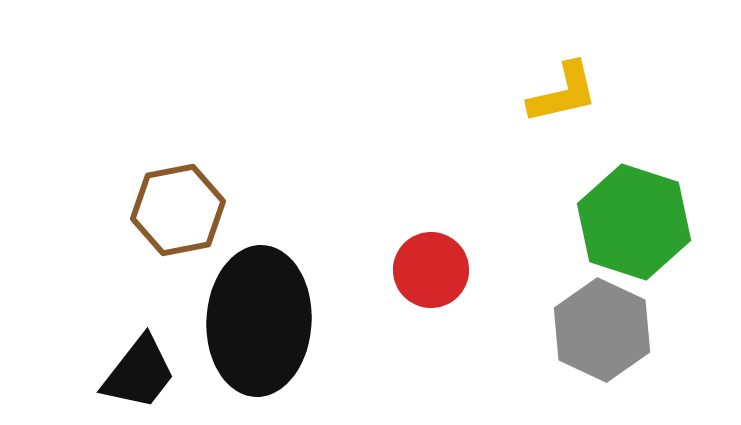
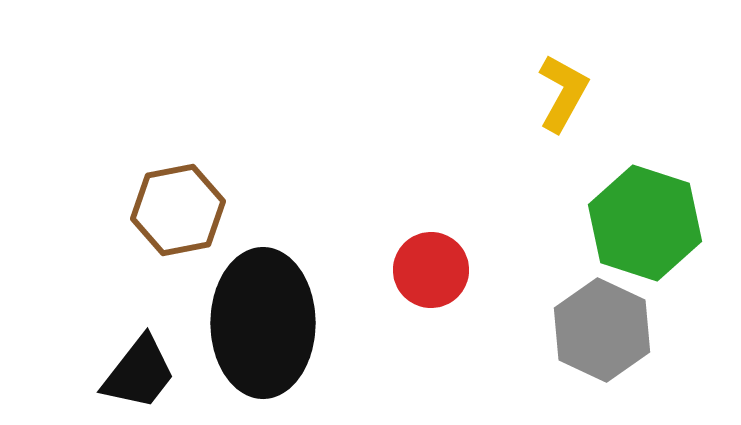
yellow L-shape: rotated 48 degrees counterclockwise
green hexagon: moved 11 px right, 1 px down
black ellipse: moved 4 px right, 2 px down; rotated 3 degrees counterclockwise
